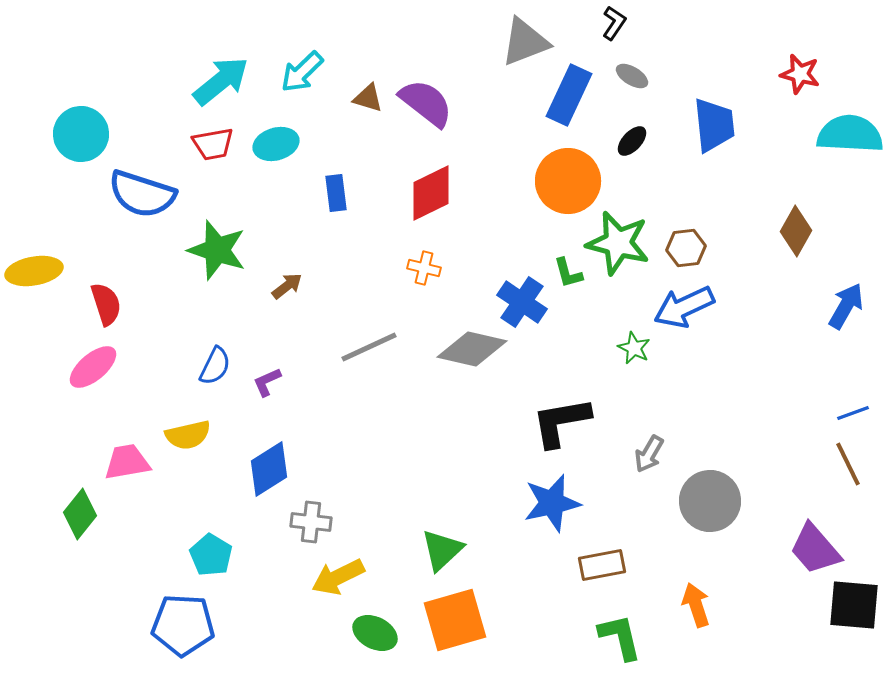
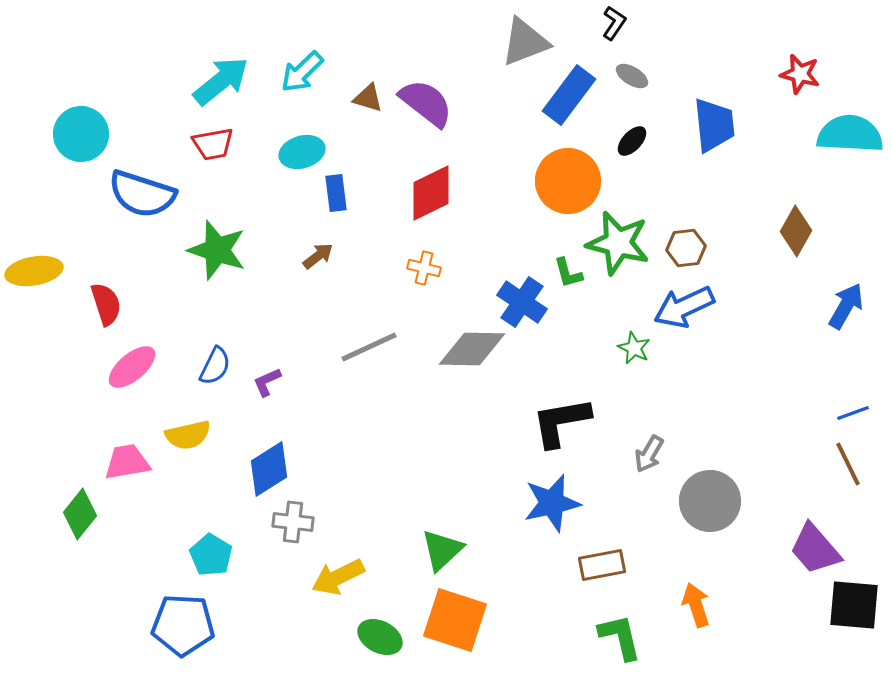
blue rectangle at (569, 95): rotated 12 degrees clockwise
cyan ellipse at (276, 144): moved 26 px right, 8 px down
brown arrow at (287, 286): moved 31 px right, 30 px up
gray diamond at (472, 349): rotated 12 degrees counterclockwise
pink ellipse at (93, 367): moved 39 px right
gray cross at (311, 522): moved 18 px left
orange square at (455, 620): rotated 34 degrees clockwise
green ellipse at (375, 633): moved 5 px right, 4 px down
